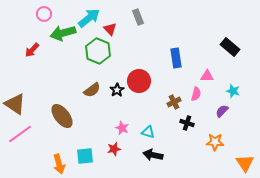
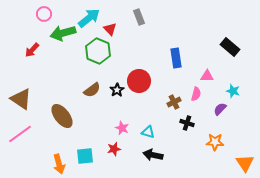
gray rectangle: moved 1 px right
brown triangle: moved 6 px right, 5 px up
purple semicircle: moved 2 px left, 2 px up
